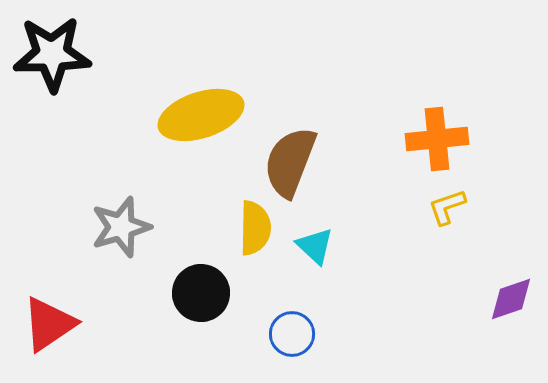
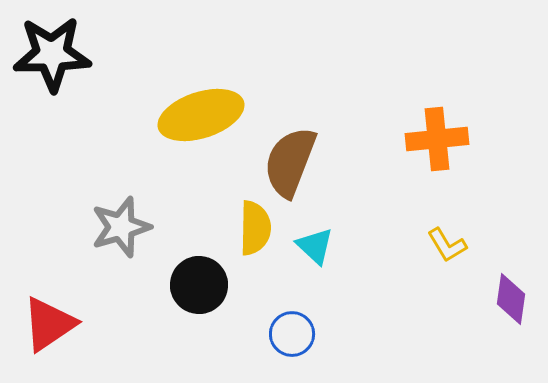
yellow L-shape: moved 38 px down; rotated 102 degrees counterclockwise
black circle: moved 2 px left, 8 px up
purple diamond: rotated 63 degrees counterclockwise
